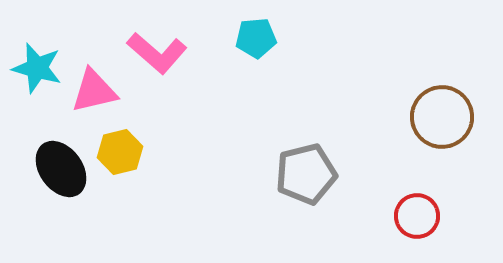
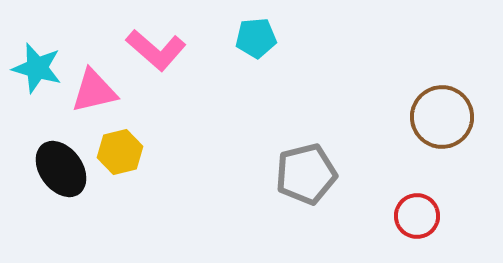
pink L-shape: moved 1 px left, 3 px up
